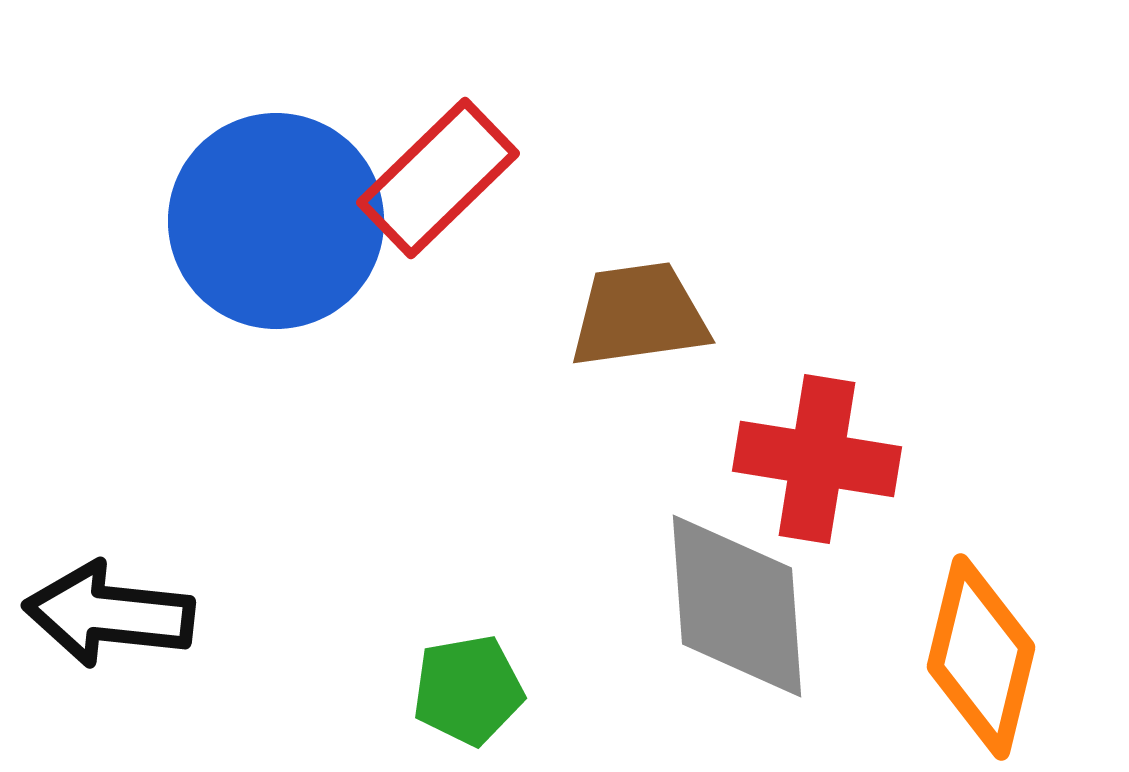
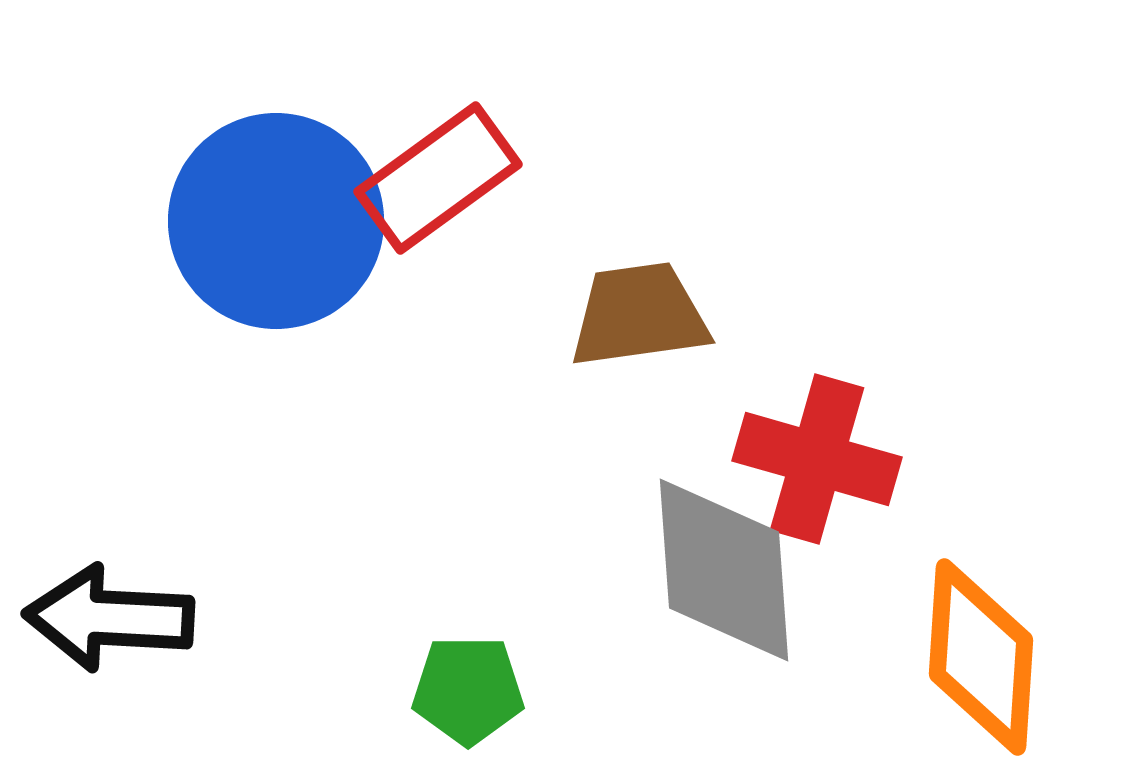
red rectangle: rotated 8 degrees clockwise
red cross: rotated 7 degrees clockwise
gray diamond: moved 13 px left, 36 px up
black arrow: moved 4 px down; rotated 3 degrees counterclockwise
orange diamond: rotated 10 degrees counterclockwise
green pentagon: rotated 10 degrees clockwise
